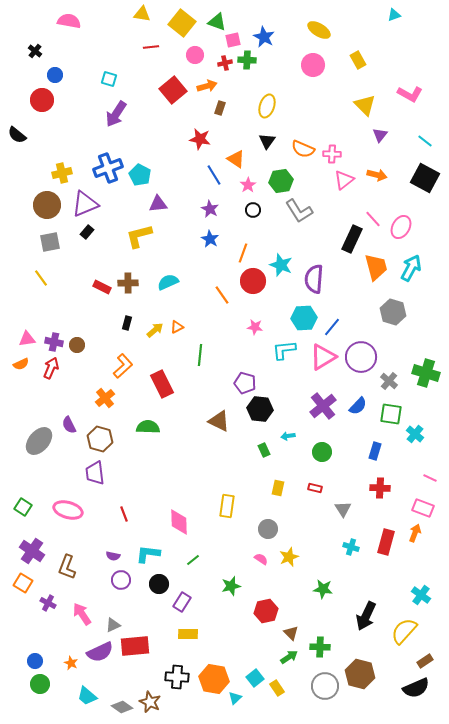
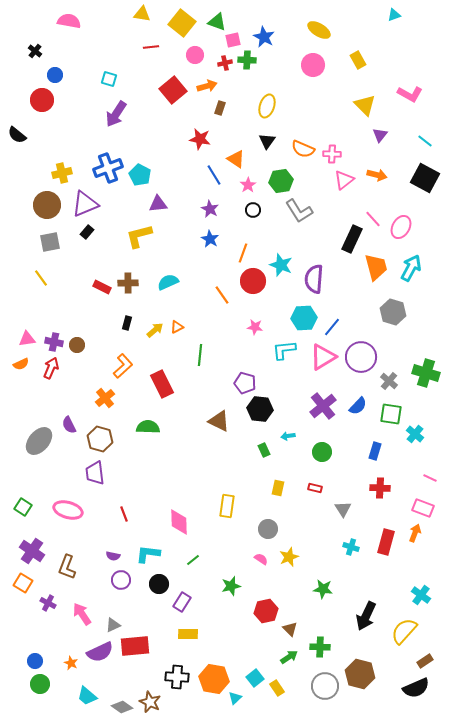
brown triangle at (291, 633): moved 1 px left, 4 px up
